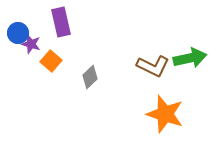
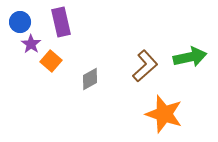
blue circle: moved 2 px right, 11 px up
purple star: rotated 18 degrees clockwise
green arrow: moved 1 px up
brown L-shape: moved 8 px left; rotated 68 degrees counterclockwise
gray diamond: moved 2 px down; rotated 15 degrees clockwise
orange star: moved 1 px left
